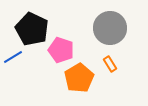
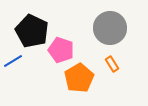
black pentagon: moved 2 px down
blue line: moved 4 px down
orange rectangle: moved 2 px right
